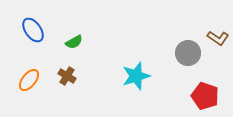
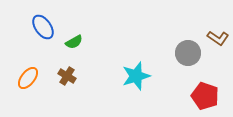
blue ellipse: moved 10 px right, 3 px up
orange ellipse: moved 1 px left, 2 px up
